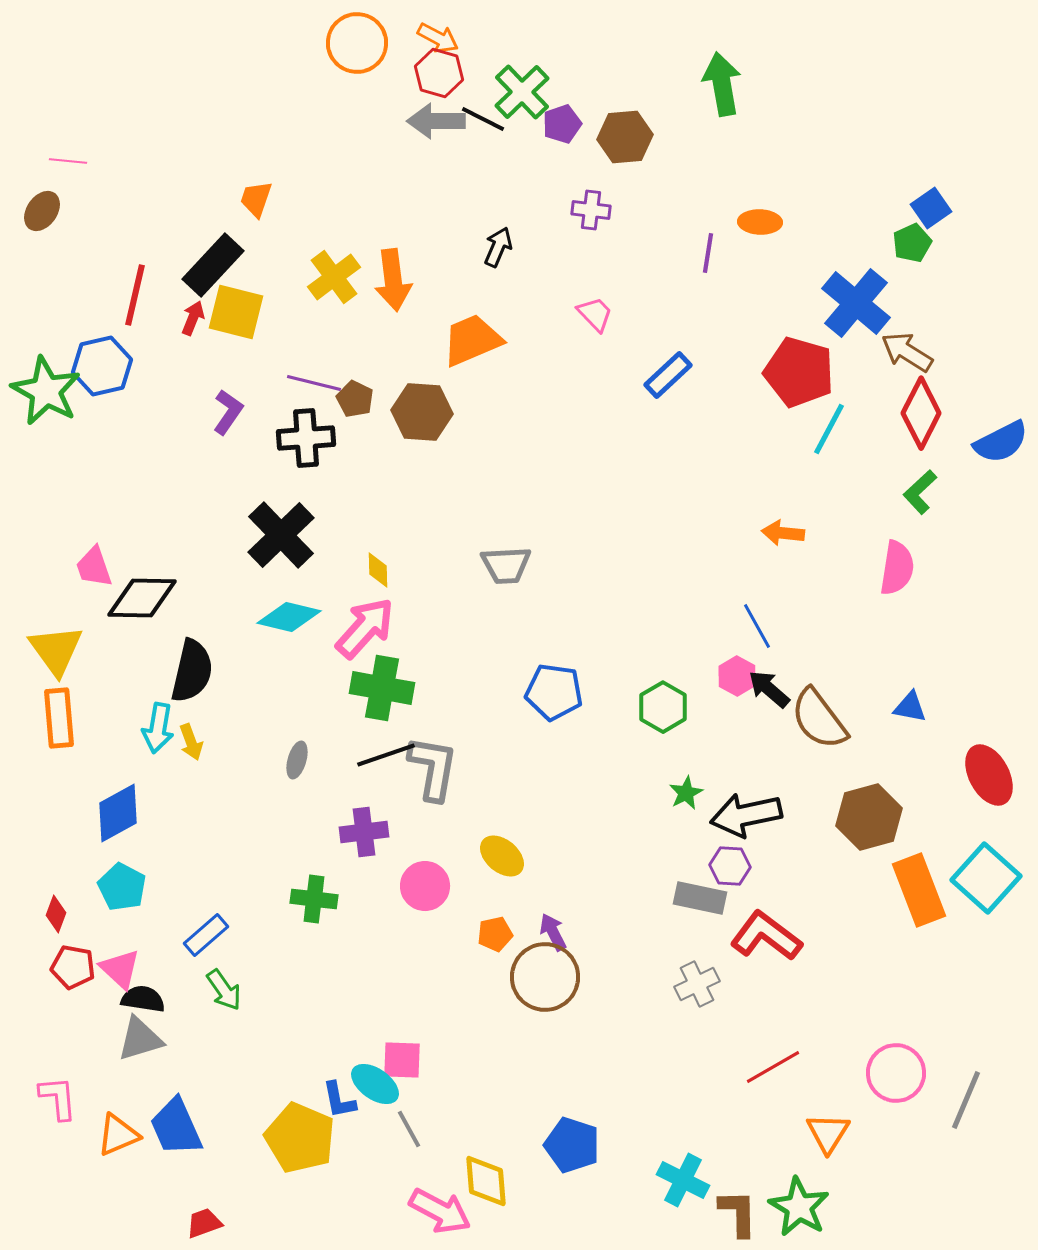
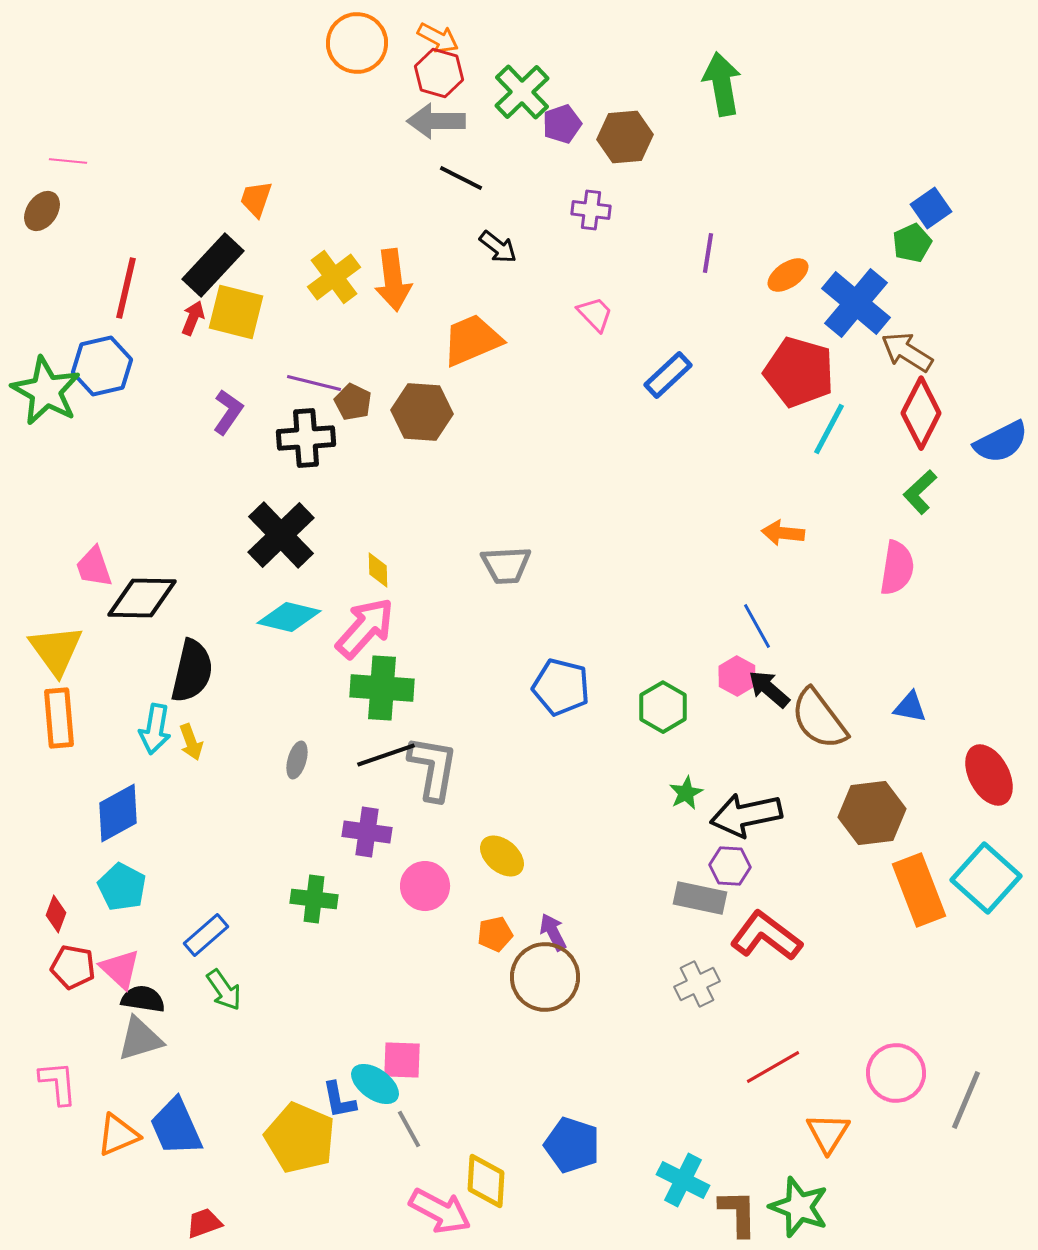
black line at (483, 119): moved 22 px left, 59 px down
orange ellipse at (760, 222): moved 28 px right, 53 px down; rotated 36 degrees counterclockwise
black arrow at (498, 247): rotated 105 degrees clockwise
red line at (135, 295): moved 9 px left, 7 px up
brown pentagon at (355, 399): moved 2 px left, 3 px down
green cross at (382, 688): rotated 6 degrees counterclockwise
blue pentagon at (554, 692): moved 7 px right, 5 px up; rotated 6 degrees clockwise
cyan arrow at (158, 728): moved 3 px left, 1 px down
brown hexagon at (869, 817): moved 3 px right, 4 px up; rotated 8 degrees clockwise
purple cross at (364, 832): moved 3 px right; rotated 15 degrees clockwise
pink L-shape at (58, 1098): moved 15 px up
yellow diamond at (486, 1181): rotated 8 degrees clockwise
green star at (799, 1207): rotated 10 degrees counterclockwise
